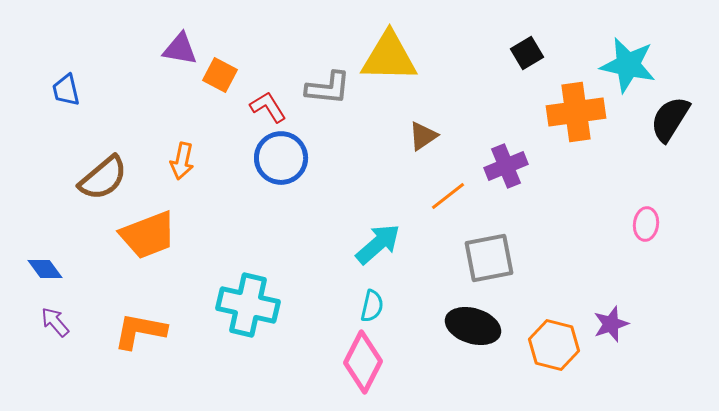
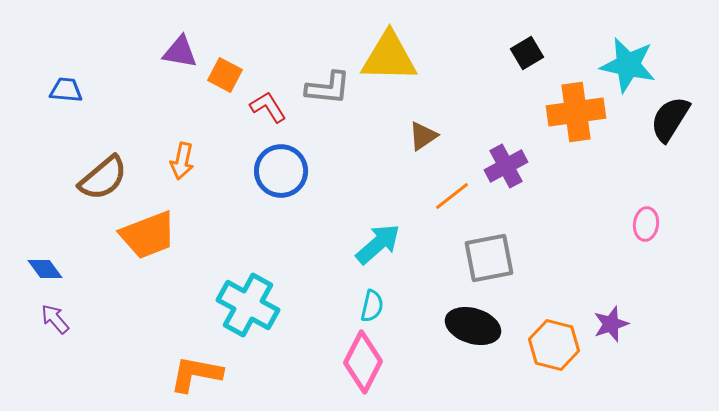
purple triangle: moved 3 px down
orange square: moved 5 px right
blue trapezoid: rotated 108 degrees clockwise
blue circle: moved 13 px down
purple cross: rotated 6 degrees counterclockwise
orange line: moved 4 px right
cyan cross: rotated 16 degrees clockwise
purple arrow: moved 3 px up
orange L-shape: moved 56 px right, 43 px down
